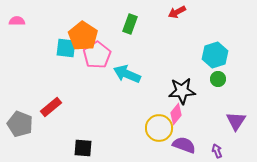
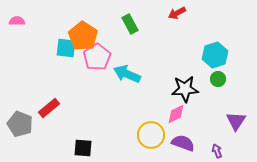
red arrow: moved 1 px down
green rectangle: rotated 48 degrees counterclockwise
pink pentagon: moved 2 px down
black star: moved 3 px right, 2 px up
red rectangle: moved 2 px left, 1 px down
pink diamond: rotated 25 degrees clockwise
yellow circle: moved 8 px left, 7 px down
purple semicircle: moved 1 px left, 2 px up
